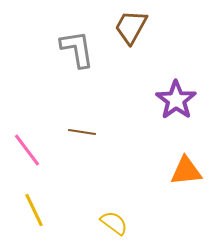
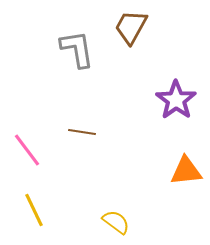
yellow semicircle: moved 2 px right, 1 px up
